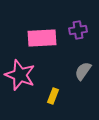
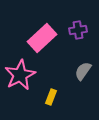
pink rectangle: rotated 40 degrees counterclockwise
pink star: rotated 24 degrees clockwise
yellow rectangle: moved 2 px left, 1 px down
